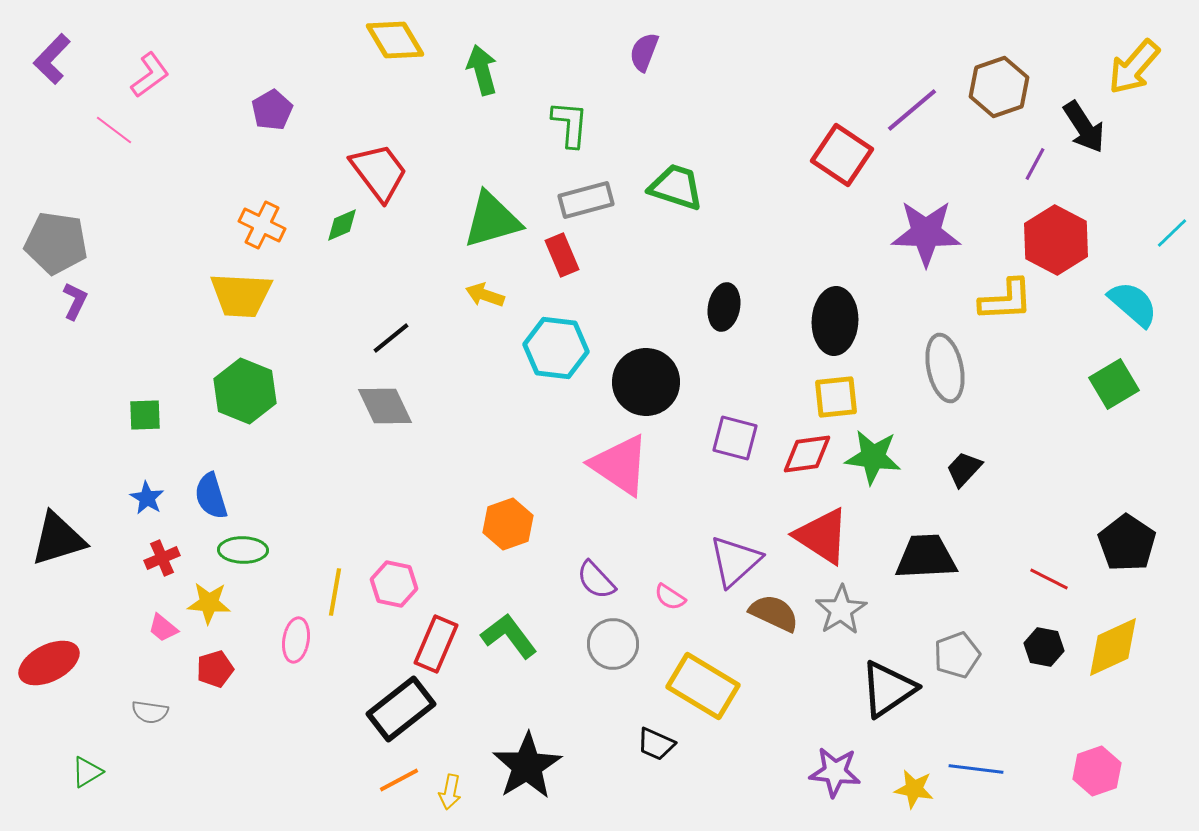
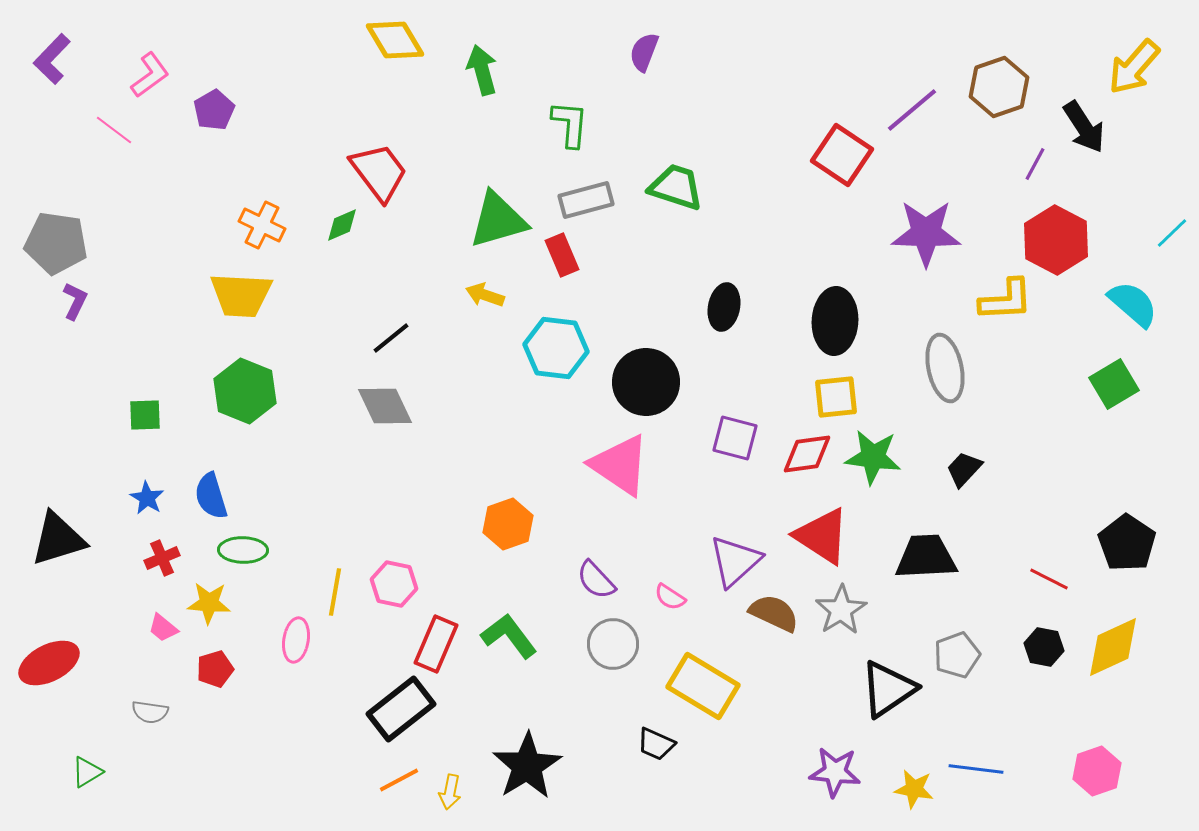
purple pentagon at (272, 110): moved 58 px left
green triangle at (492, 220): moved 6 px right
